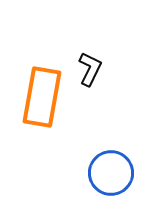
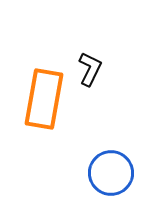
orange rectangle: moved 2 px right, 2 px down
